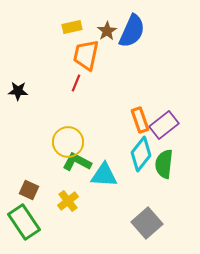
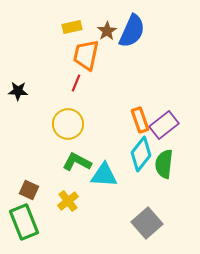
yellow circle: moved 18 px up
green rectangle: rotated 12 degrees clockwise
